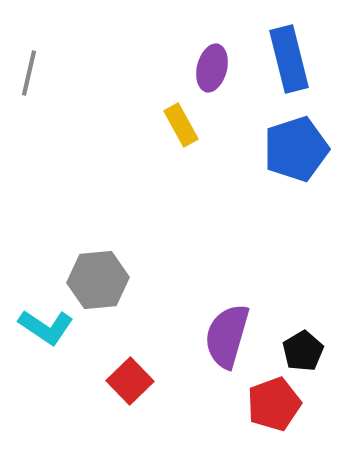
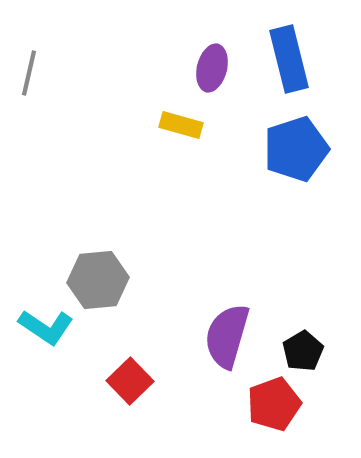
yellow rectangle: rotated 45 degrees counterclockwise
